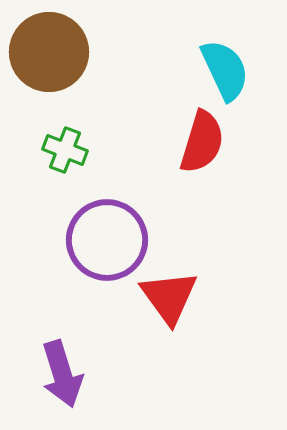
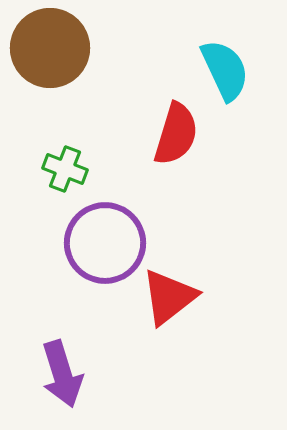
brown circle: moved 1 px right, 4 px up
red semicircle: moved 26 px left, 8 px up
green cross: moved 19 px down
purple circle: moved 2 px left, 3 px down
red triangle: rotated 28 degrees clockwise
